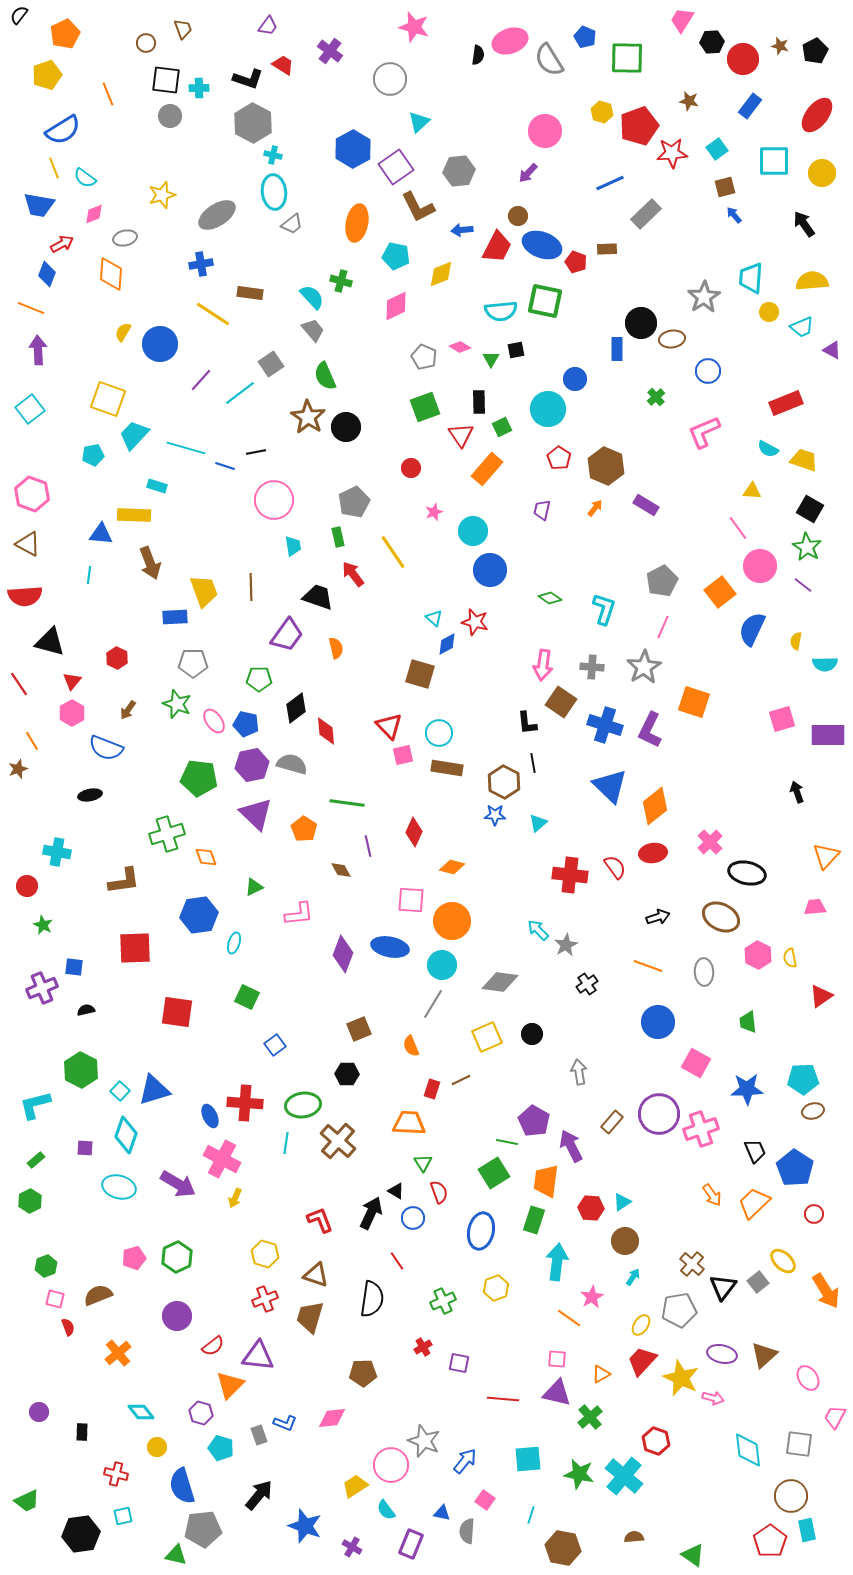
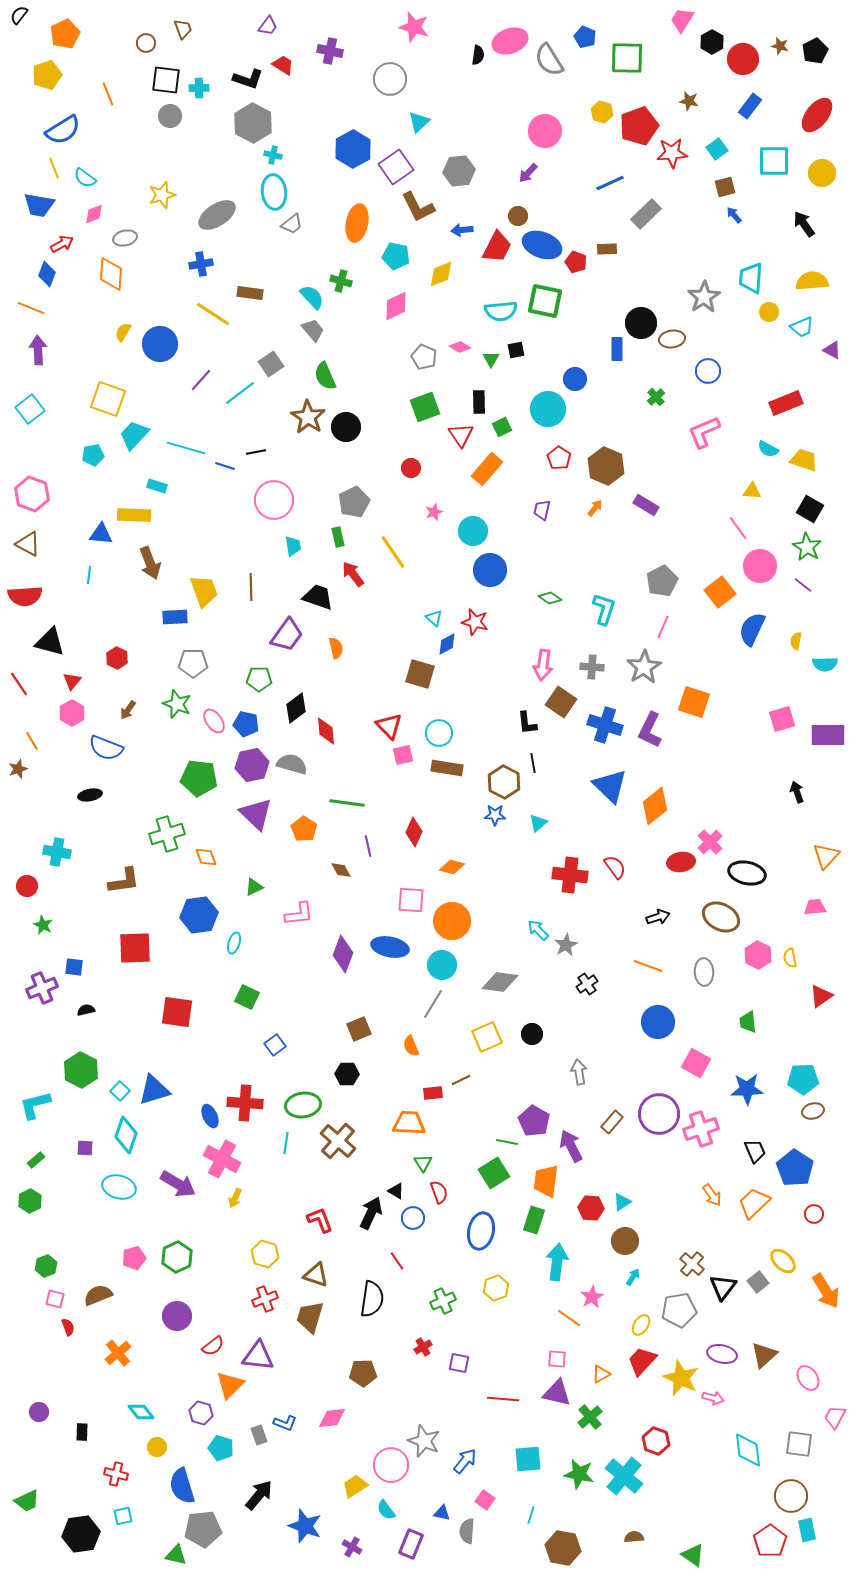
black hexagon at (712, 42): rotated 25 degrees counterclockwise
purple cross at (330, 51): rotated 25 degrees counterclockwise
red ellipse at (653, 853): moved 28 px right, 9 px down
red rectangle at (432, 1089): moved 1 px right, 4 px down; rotated 66 degrees clockwise
